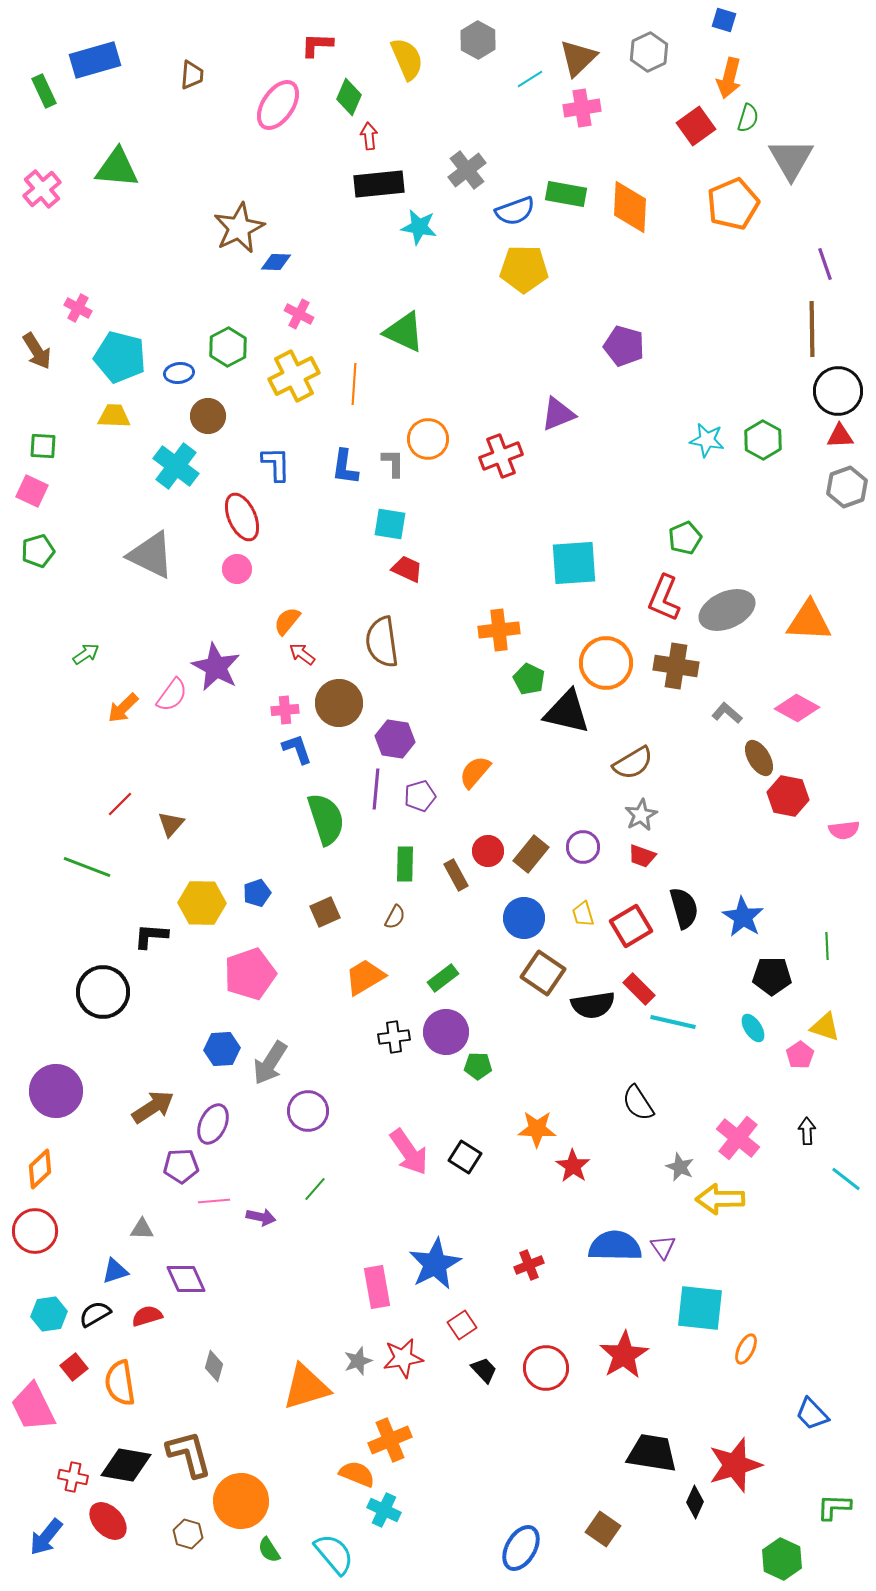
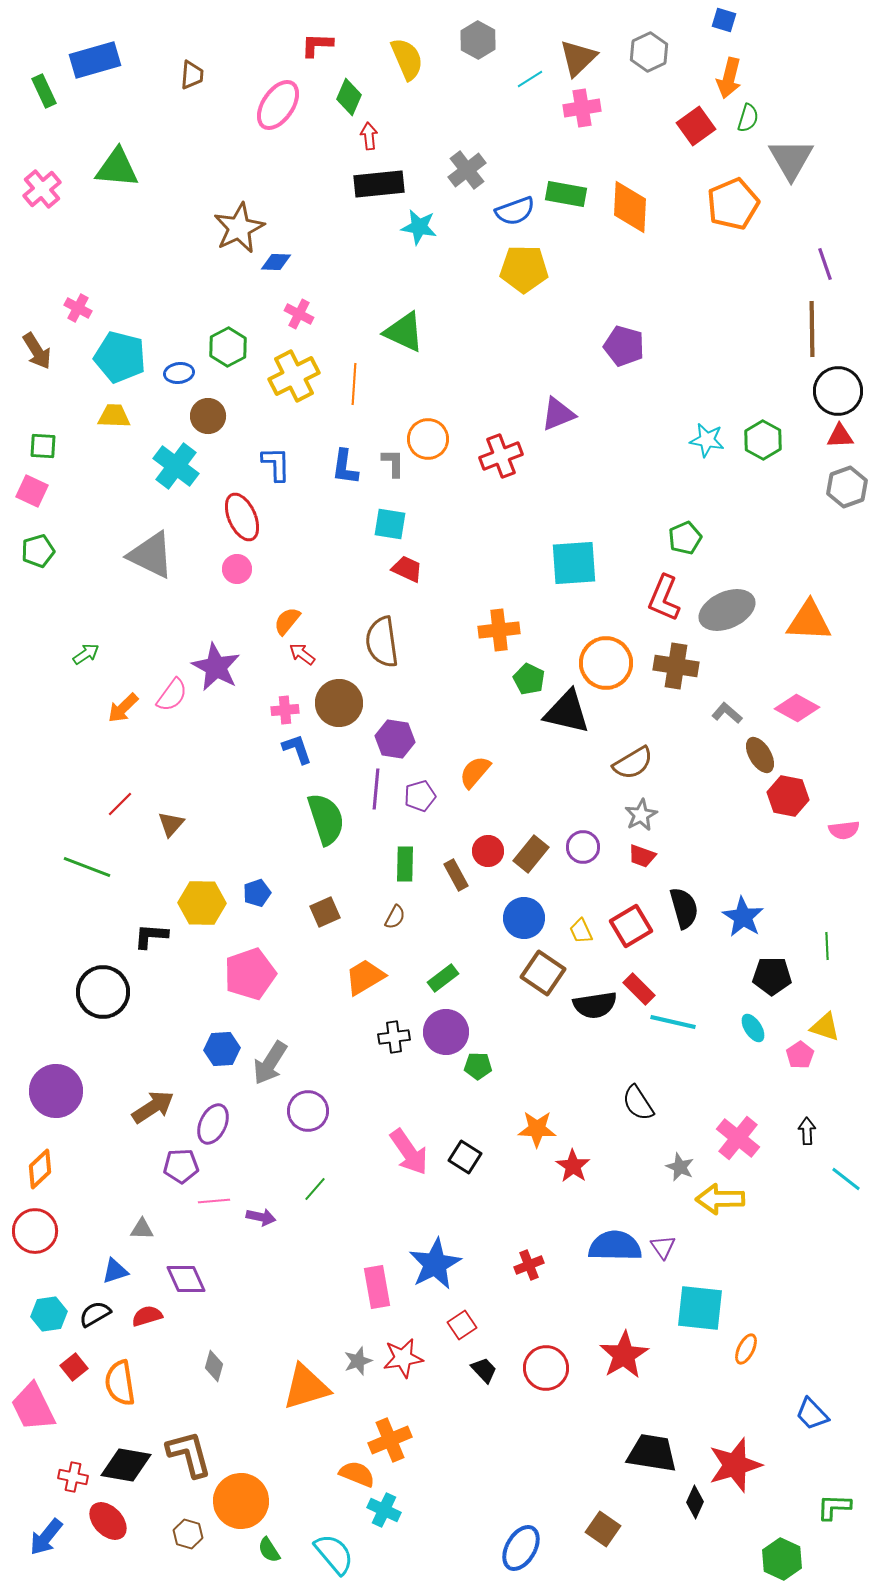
brown ellipse at (759, 758): moved 1 px right, 3 px up
yellow trapezoid at (583, 914): moved 2 px left, 17 px down; rotated 8 degrees counterclockwise
black semicircle at (593, 1005): moved 2 px right
